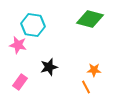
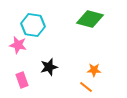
pink rectangle: moved 2 px right, 2 px up; rotated 56 degrees counterclockwise
orange line: rotated 24 degrees counterclockwise
